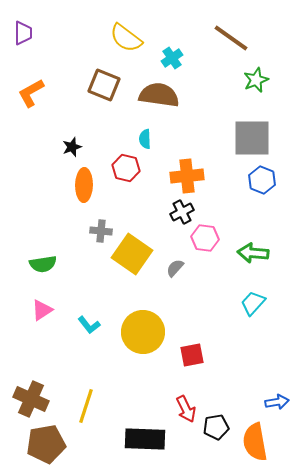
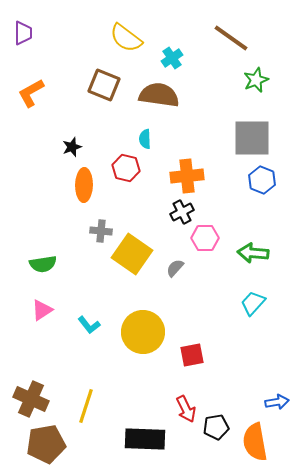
pink hexagon: rotated 8 degrees counterclockwise
